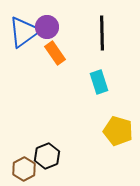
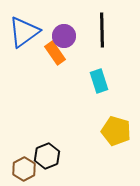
purple circle: moved 17 px right, 9 px down
black line: moved 3 px up
cyan rectangle: moved 1 px up
yellow pentagon: moved 2 px left
